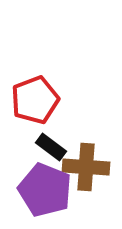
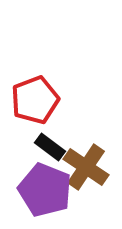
black rectangle: moved 1 px left
brown cross: rotated 30 degrees clockwise
